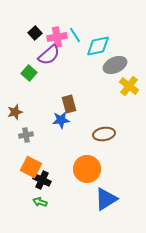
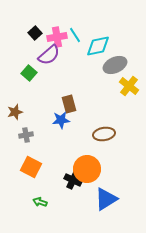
black cross: moved 31 px right
